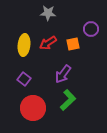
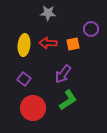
red arrow: rotated 36 degrees clockwise
green L-shape: rotated 10 degrees clockwise
